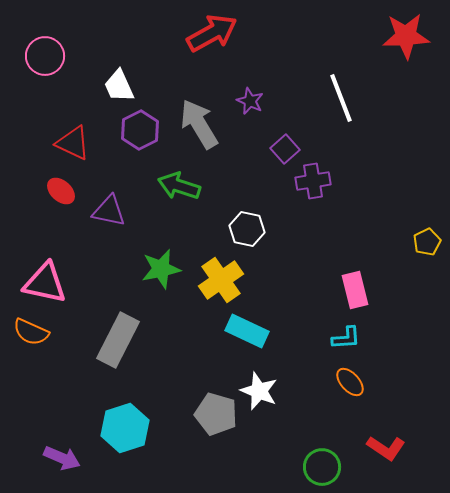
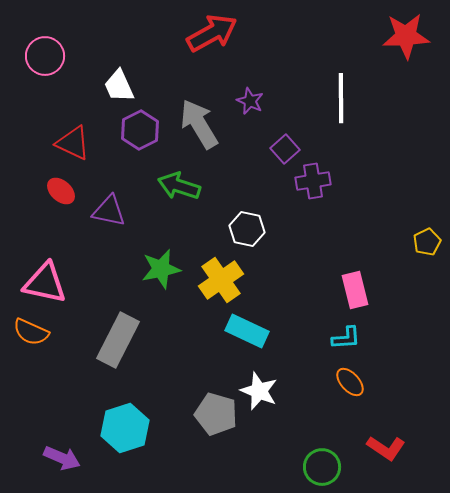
white line: rotated 21 degrees clockwise
